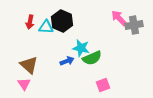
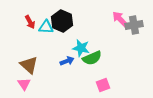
pink arrow: moved 1 px right, 1 px down
red arrow: rotated 40 degrees counterclockwise
